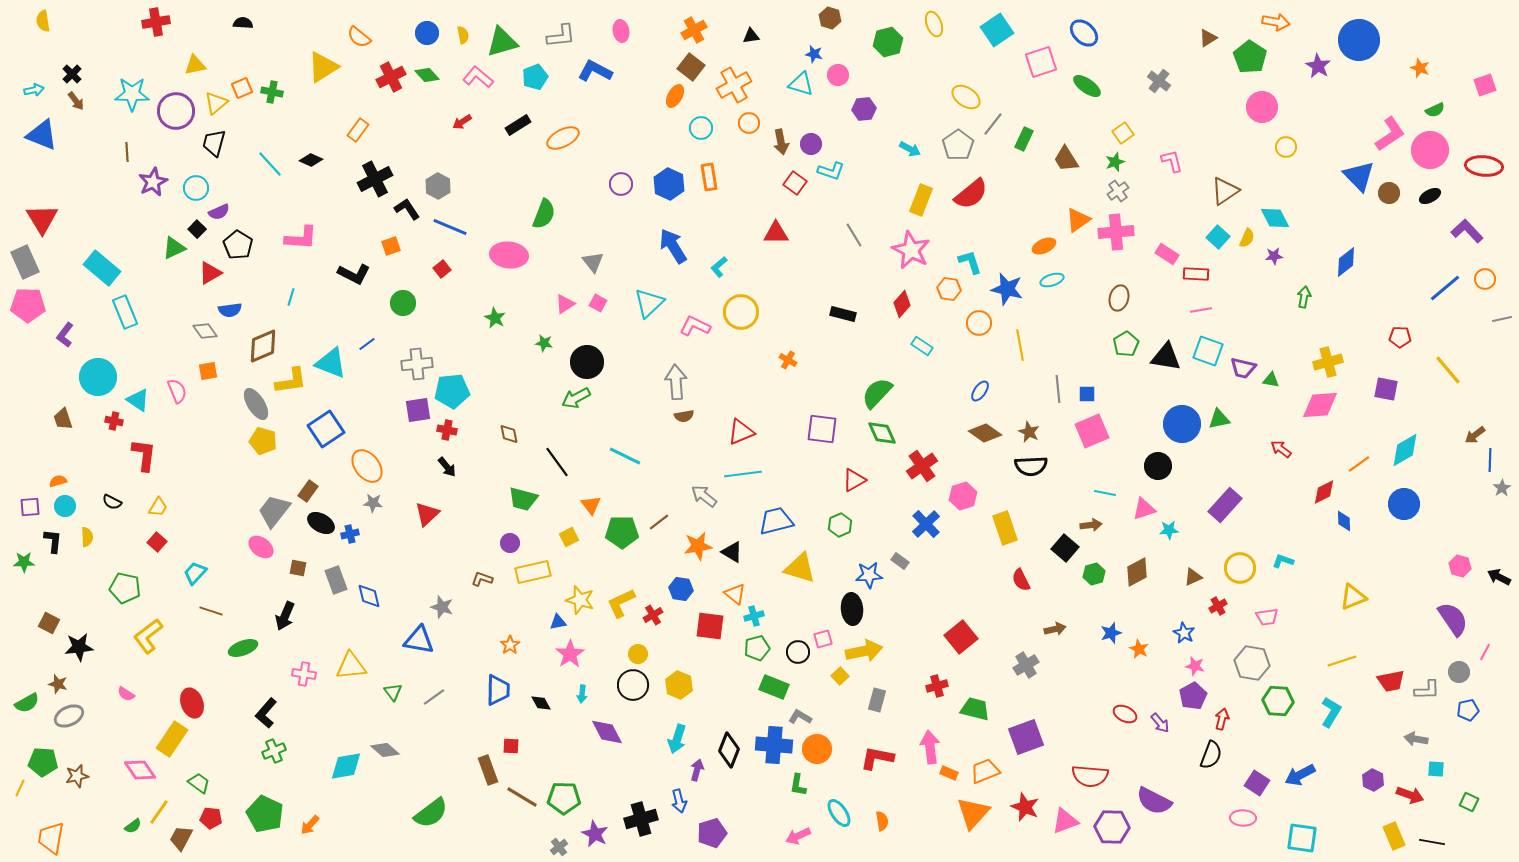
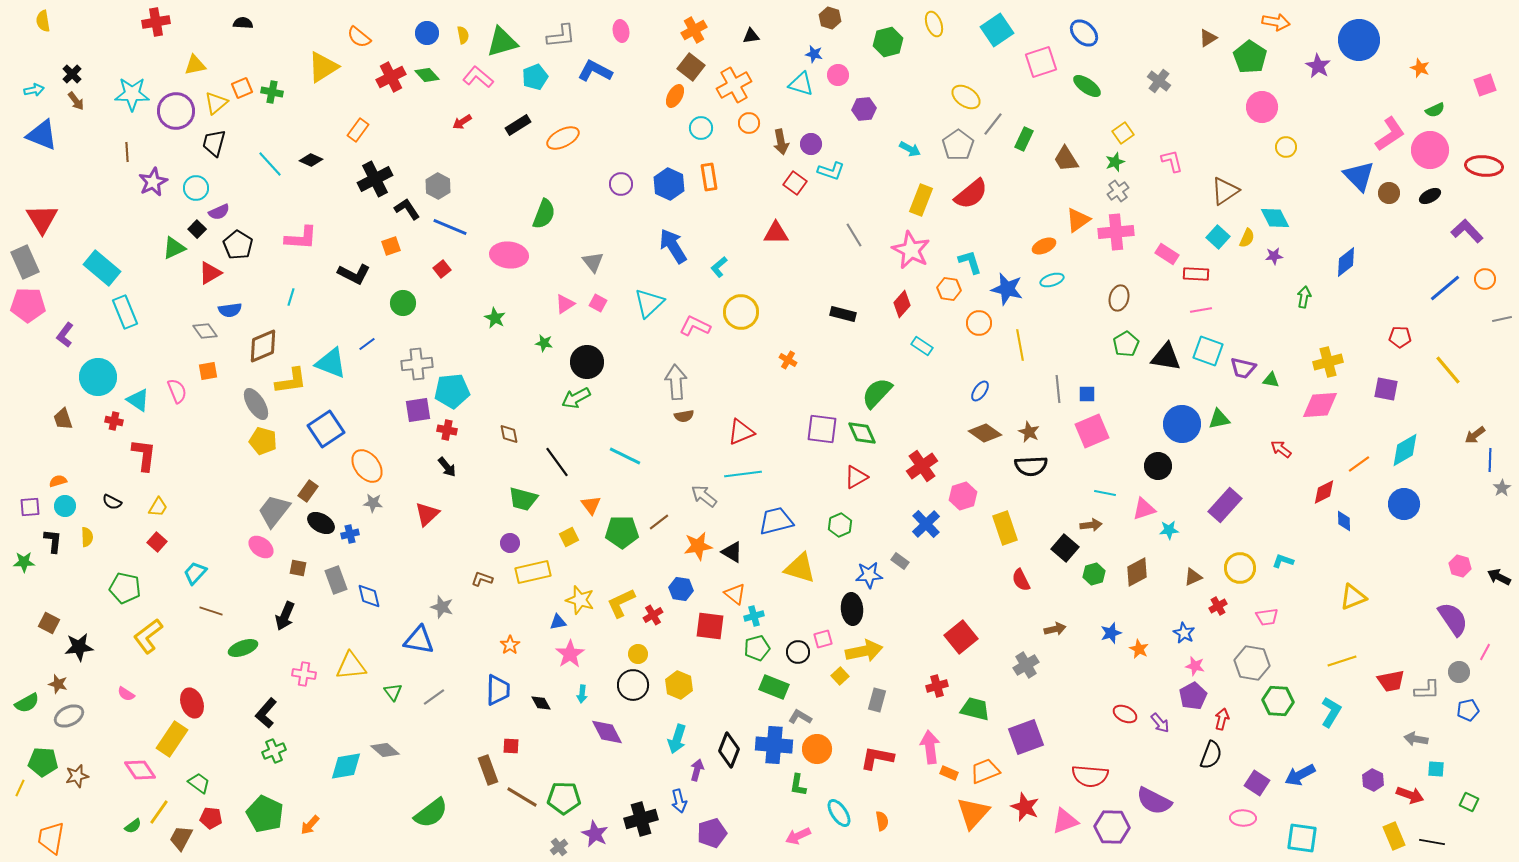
green diamond at (882, 433): moved 20 px left
red triangle at (854, 480): moved 2 px right, 3 px up
